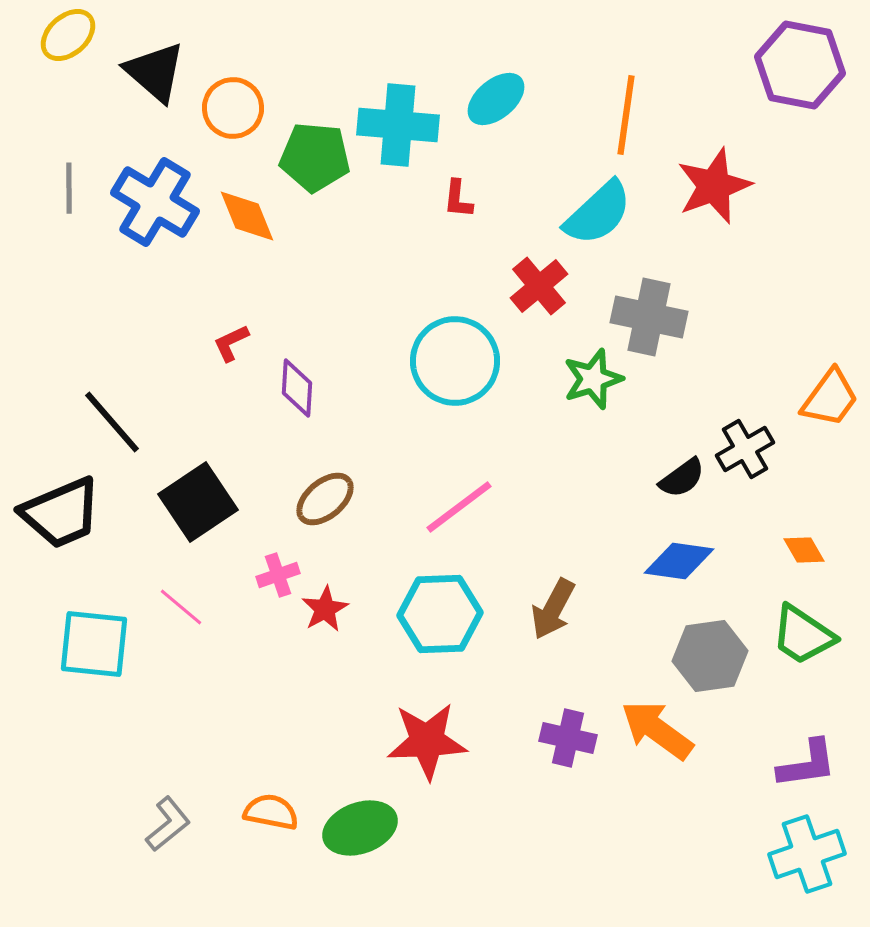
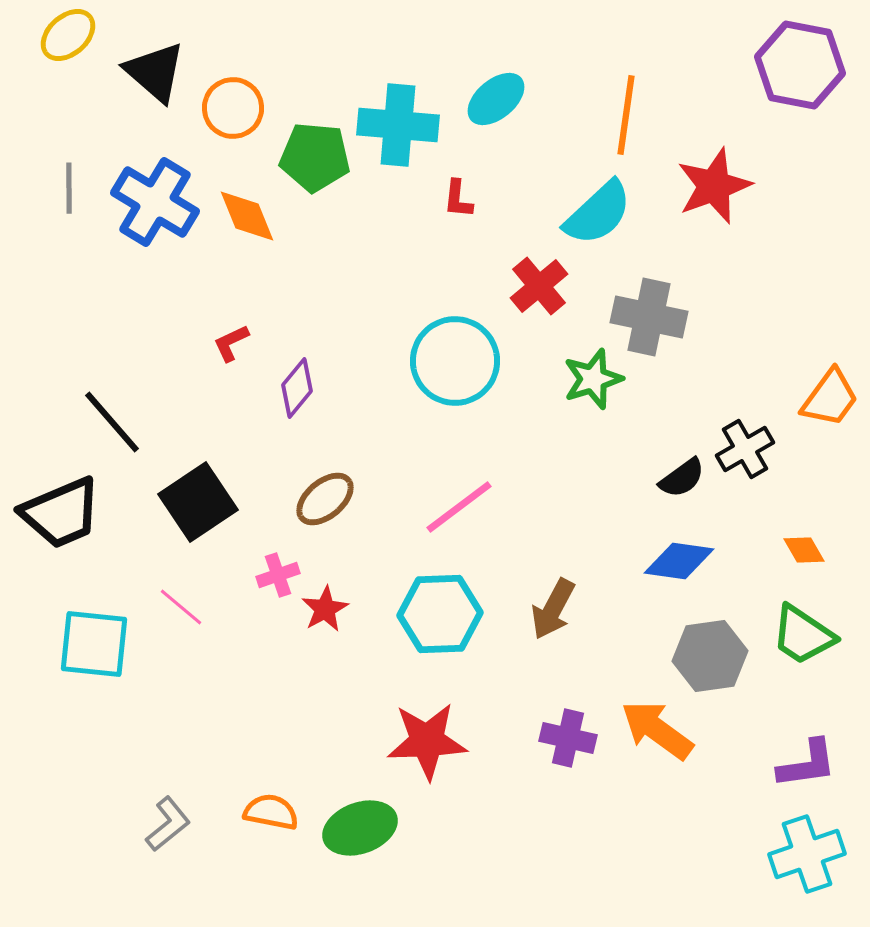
purple diamond at (297, 388): rotated 36 degrees clockwise
